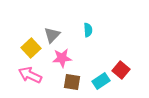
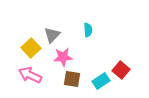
pink star: moved 1 px right, 1 px up
brown square: moved 3 px up
